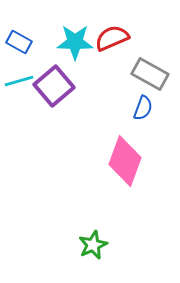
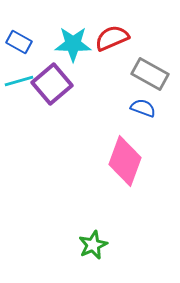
cyan star: moved 2 px left, 2 px down
purple square: moved 2 px left, 2 px up
blue semicircle: rotated 90 degrees counterclockwise
